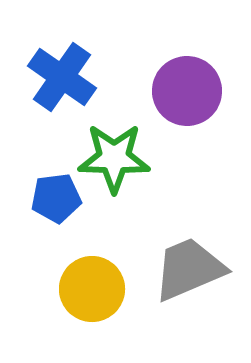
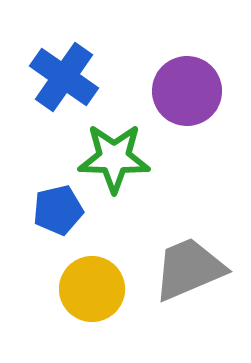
blue cross: moved 2 px right
blue pentagon: moved 2 px right, 12 px down; rotated 6 degrees counterclockwise
